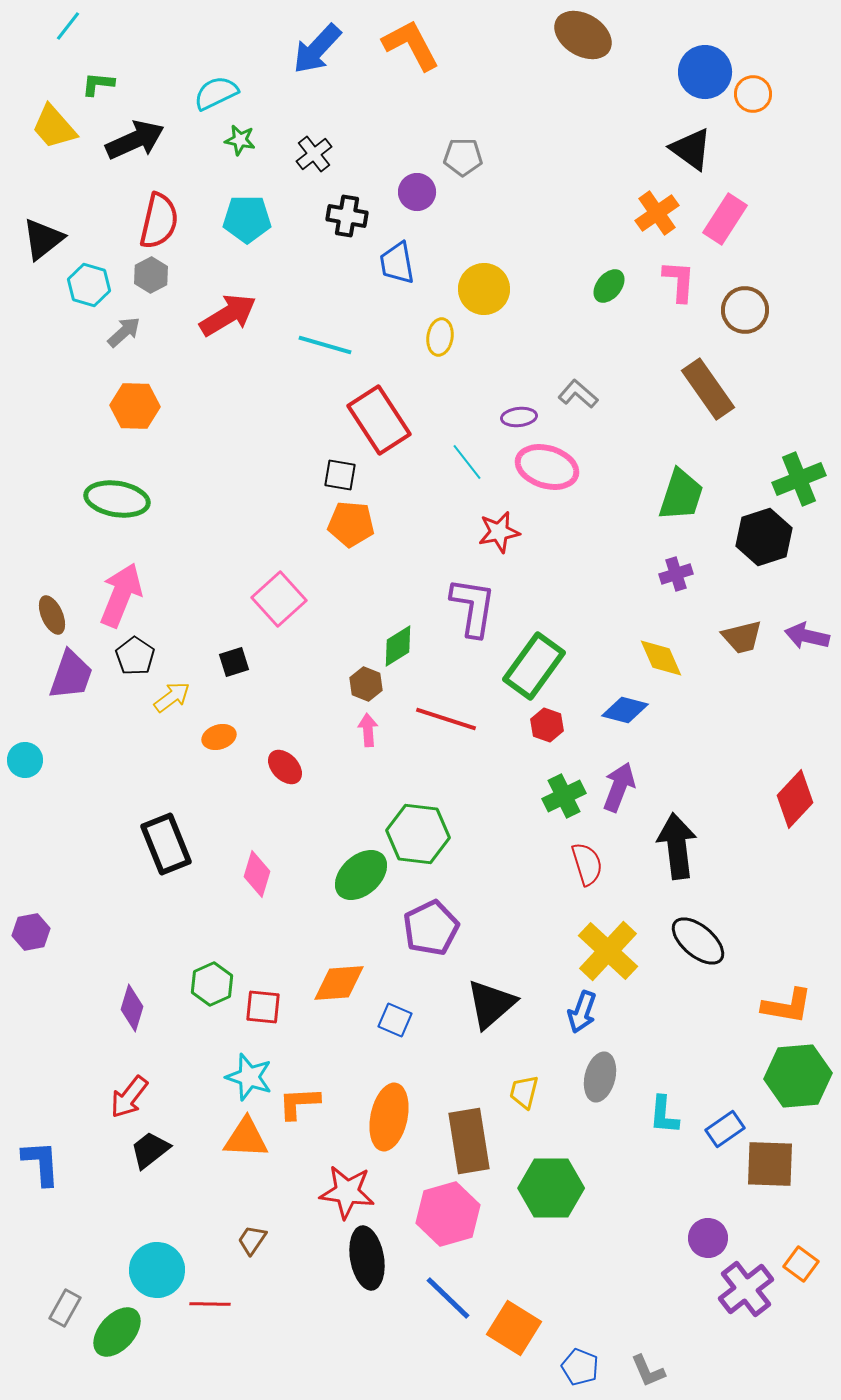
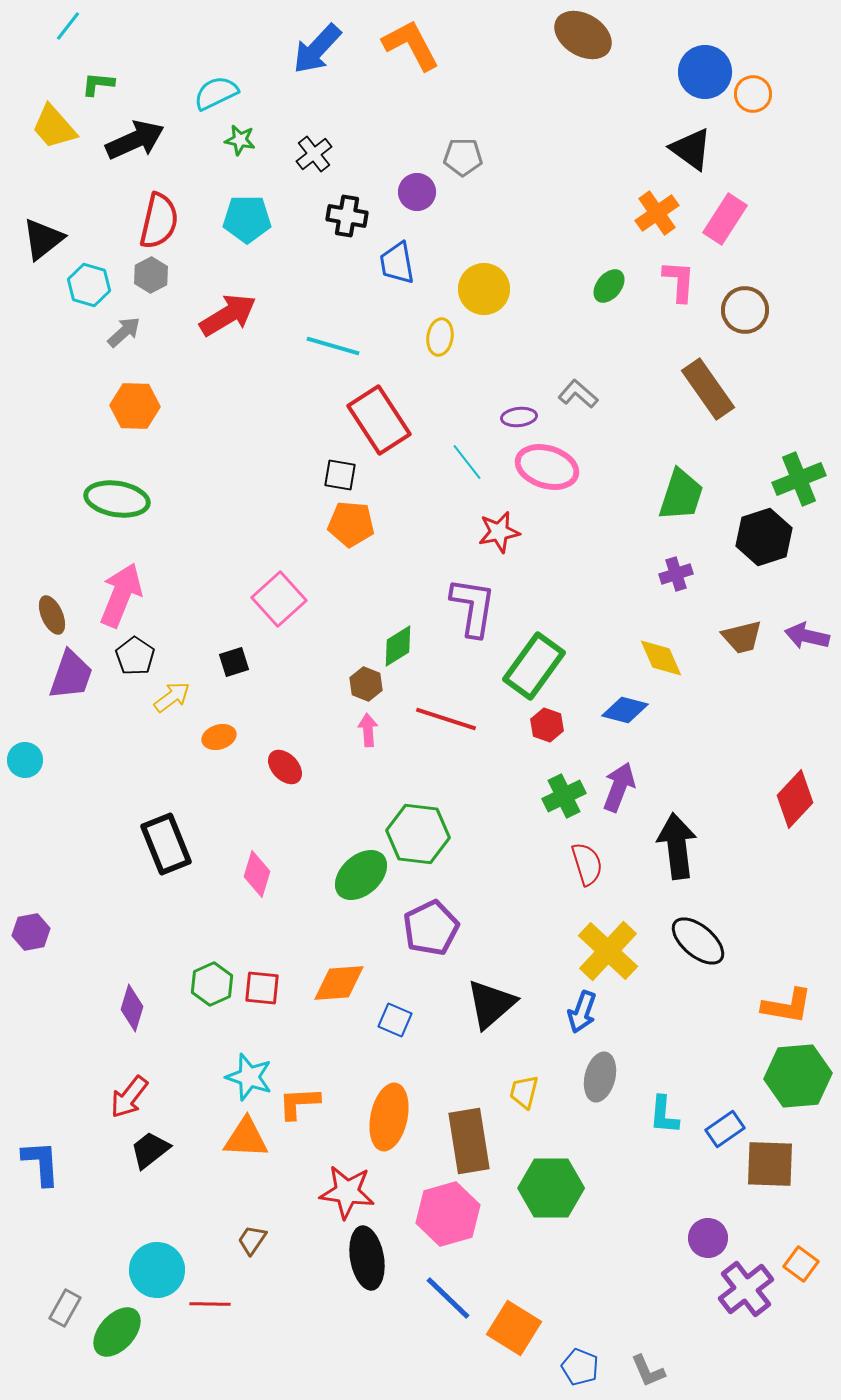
cyan line at (325, 345): moved 8 px right, 1 px down
red square at (263, 1007): moved 1 px left, 19 px up
